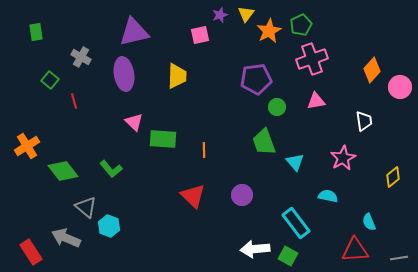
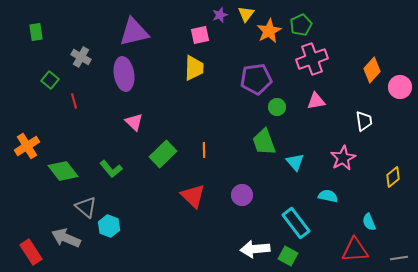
yellow trapezoid at (177, 76): moved 17 px right, 8 px up
green rectangle at (163, 139): moved 15 px down; rotated 48 degrees counterclockwise
